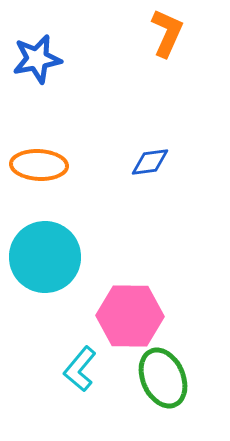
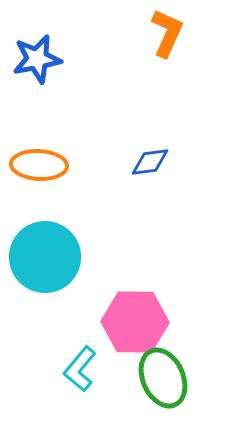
pink hexagon: moved 5 px right, 6 px down
